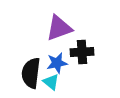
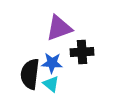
blue star: moved 5 px left; rotated 15 degrees clockwise
black semicircle: moved 1 px left, 1 px down
cyan triangle: moved 2 px down
